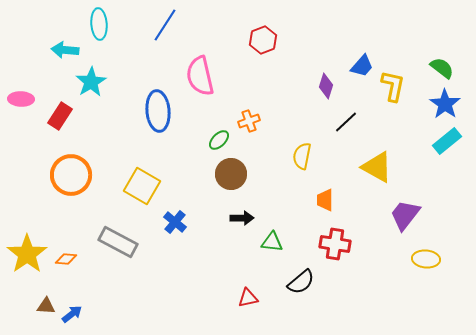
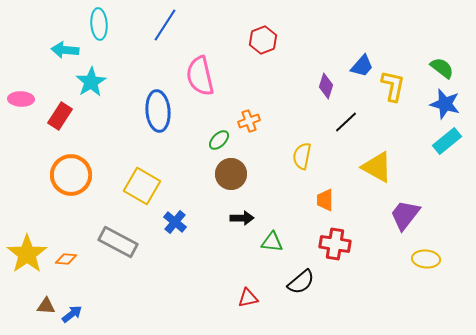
blue star: rotated 20 degrees counterclockwise
